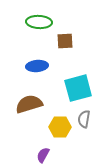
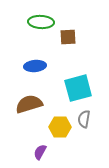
green ellipse: moved 2 px right
brown square: moved 3 px right, 4 px up
blue ellipse: moved 2 px left
purple semicircle: moved 3 px left, 3 px up
